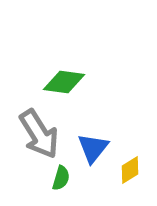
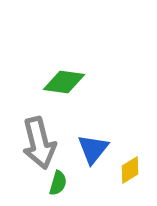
gray arrow: moved 9 px down; rotated 18 degrees clockwise
blue triangle: moved 1 px down
green semicircle: moved 3 px left, 5 px down
